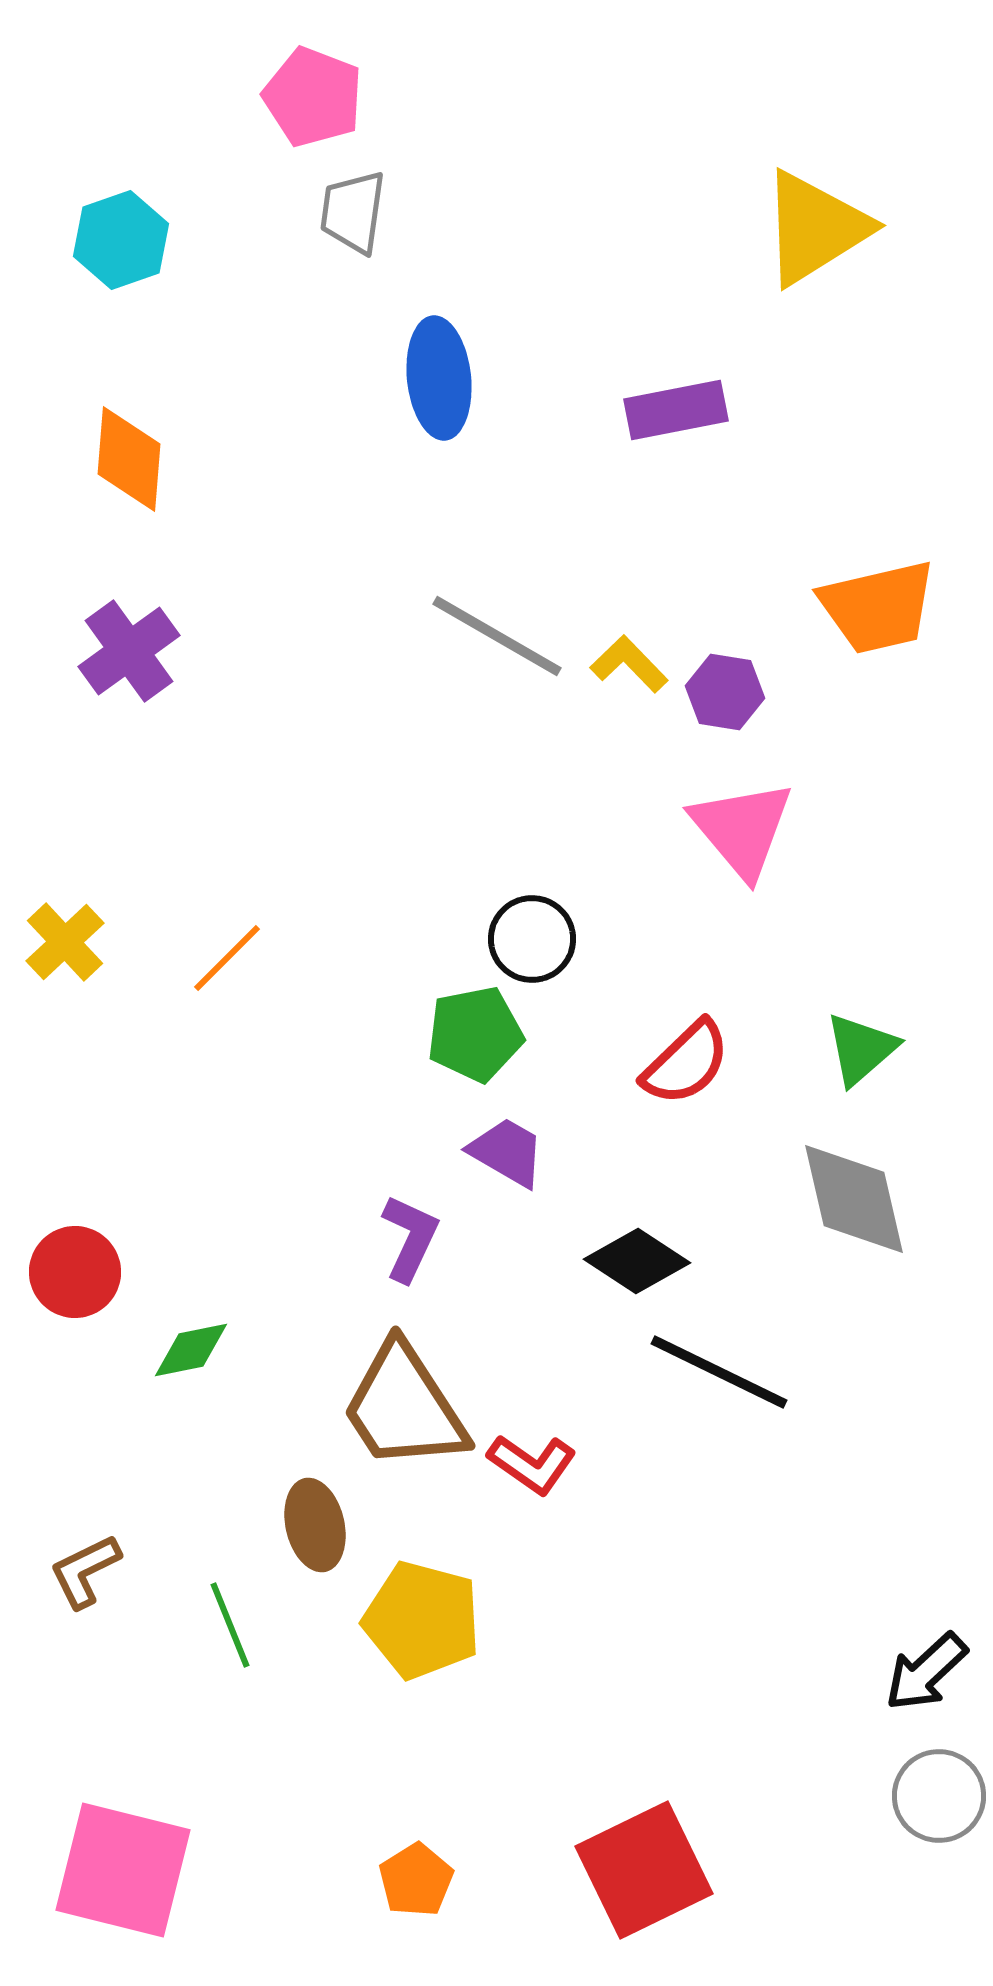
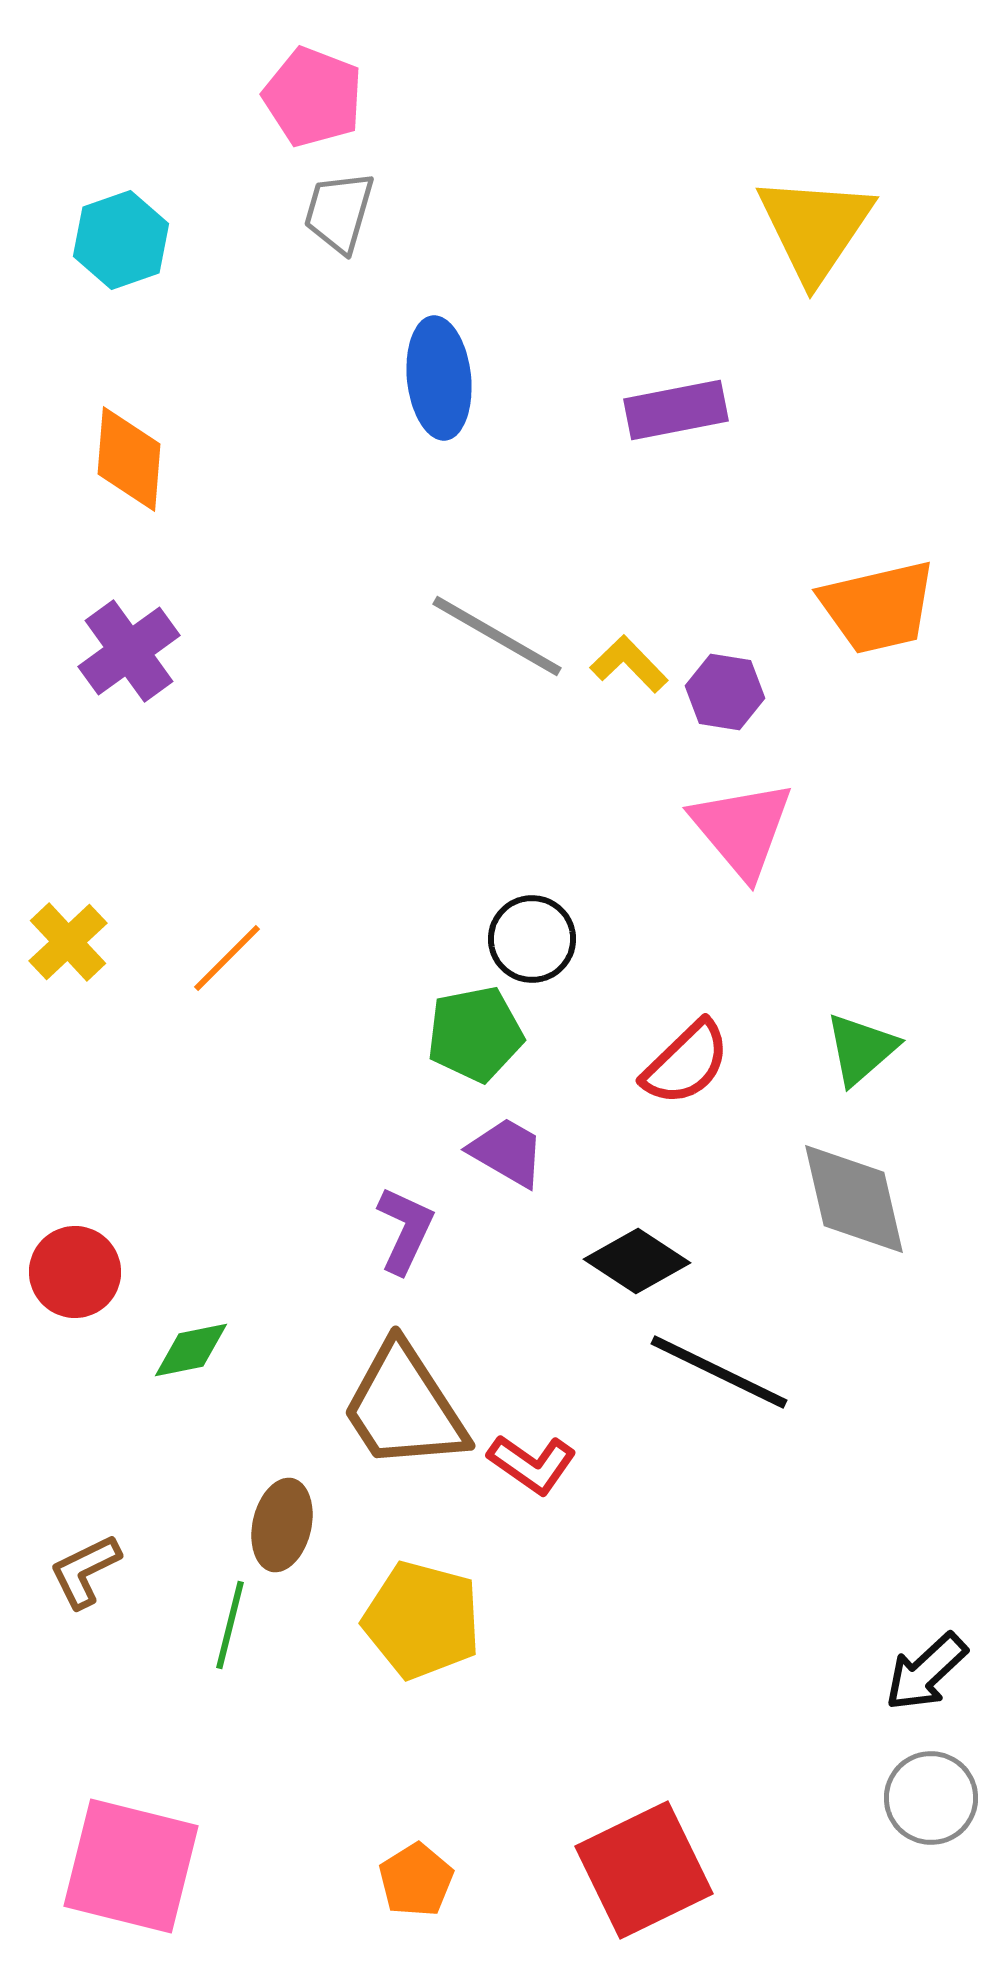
gray trapezoid: moved 14 px left; rotated 8 degrees clockwise
yellow triangle: rotated 24 degrees counterclockwise
yellow cross: moved 3 px right
purple L-shape: moved 5 px left, 8 px up
brown ellipse: moved 33 px left; rotated 26 degrees clockwise
green line: rotated 36 degrees clockwise
gray circle: moved 8 px left, 2 px down
pink square: moved 8 px right, 4 px up
